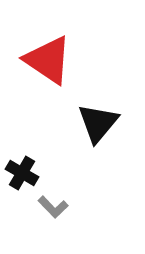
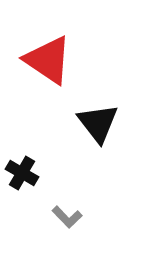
black triangle: rotated 18 degrees counterclockwise
gray L-shape: moved 14 px right, 10 px down
